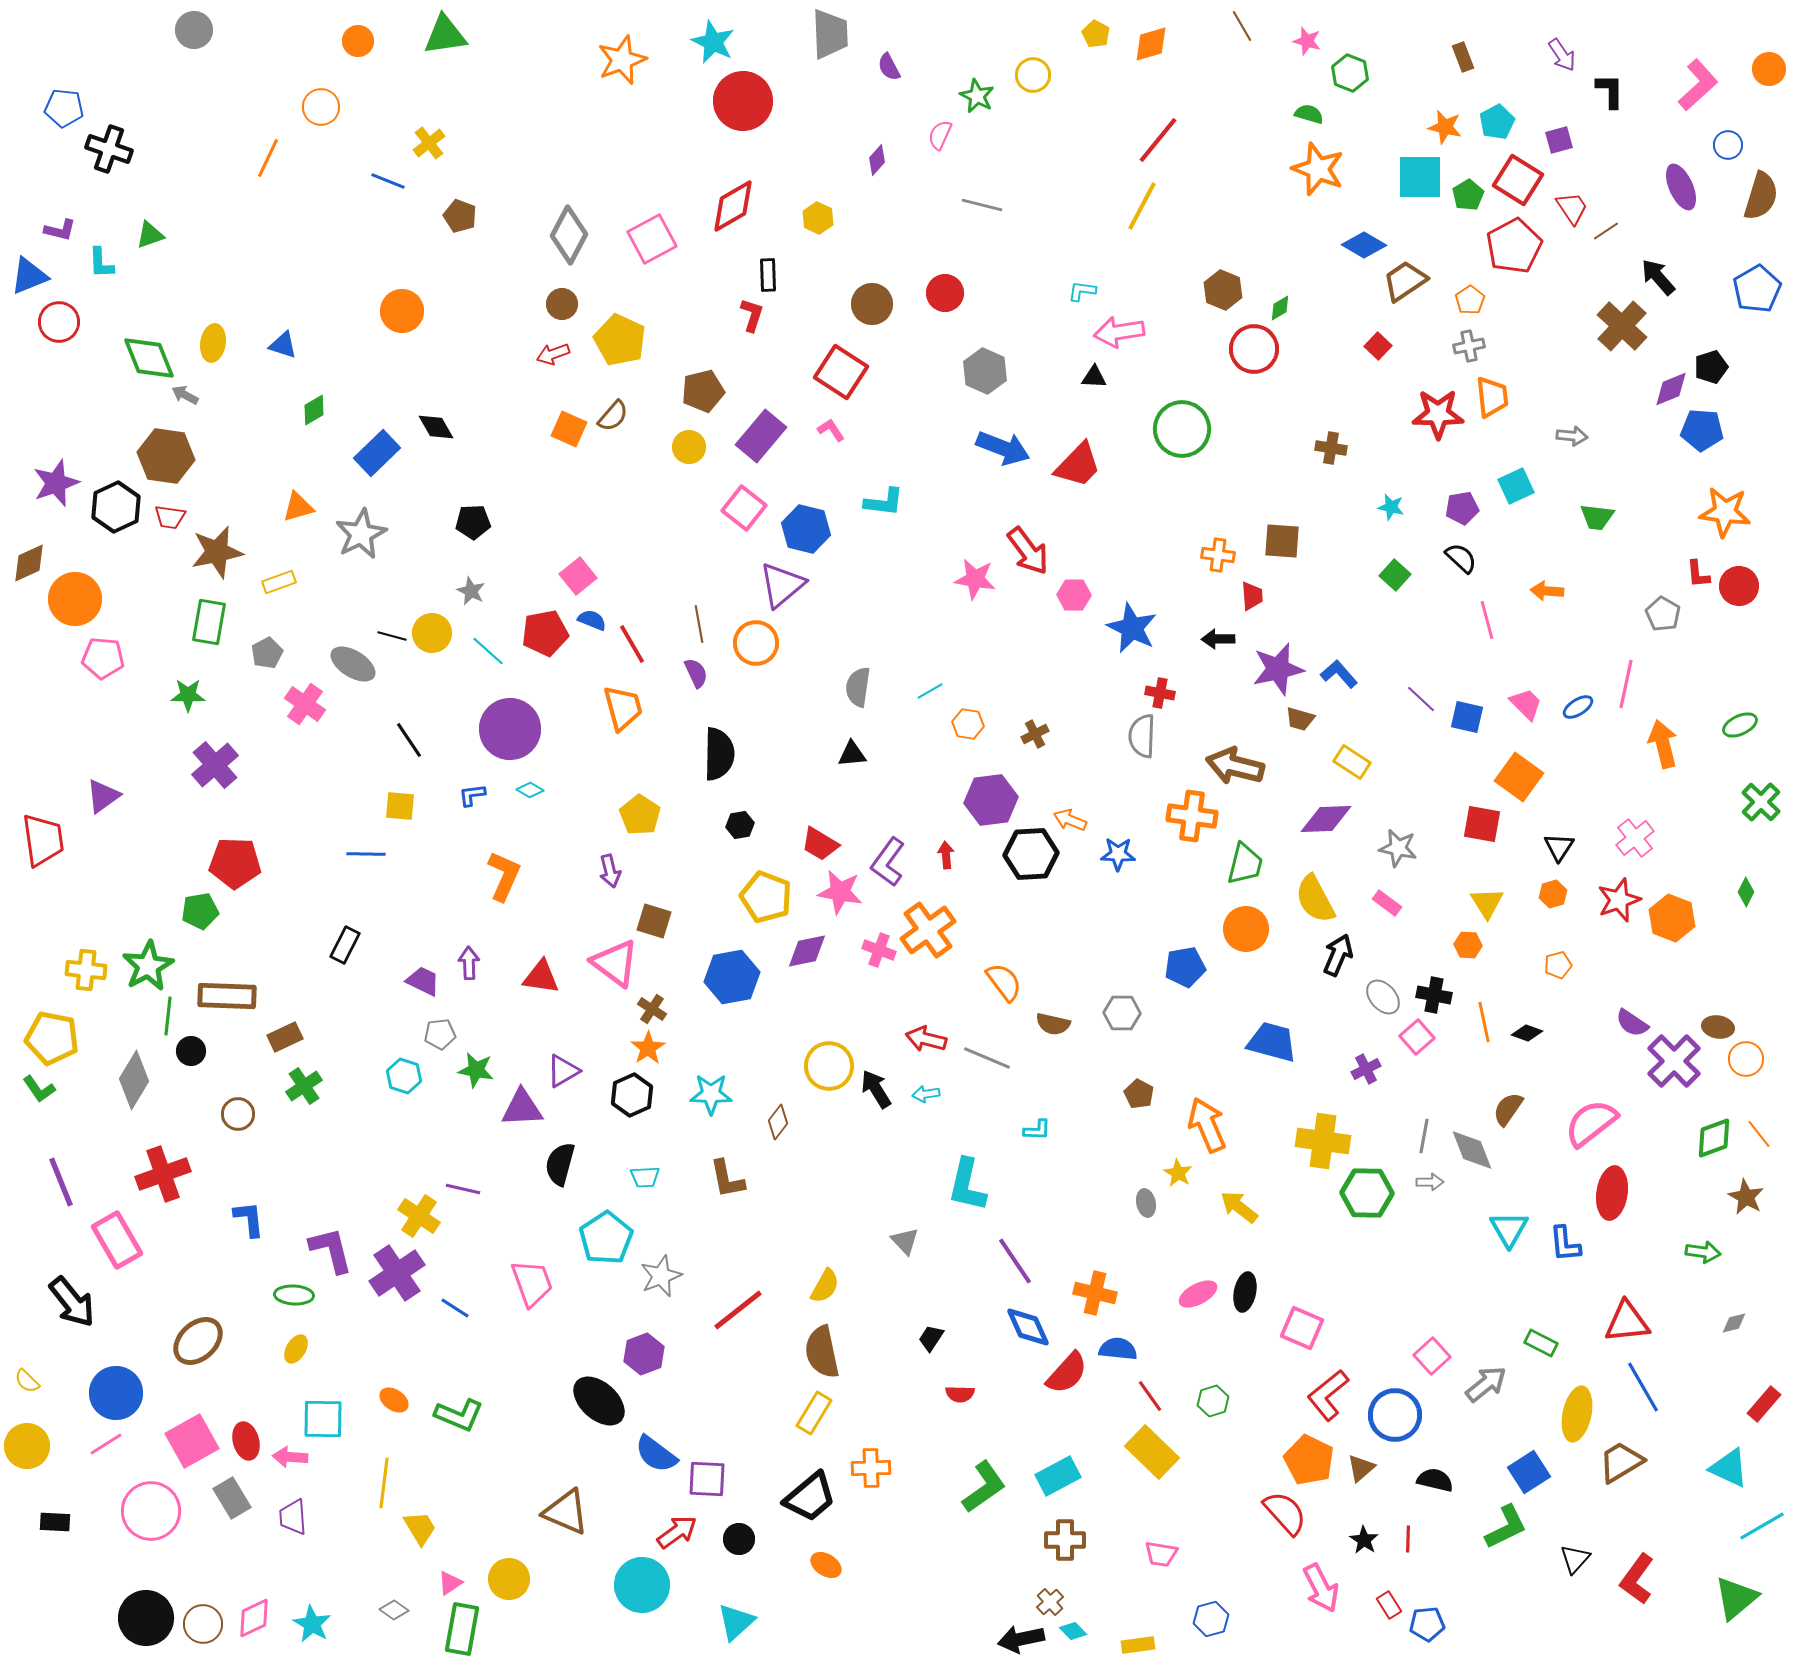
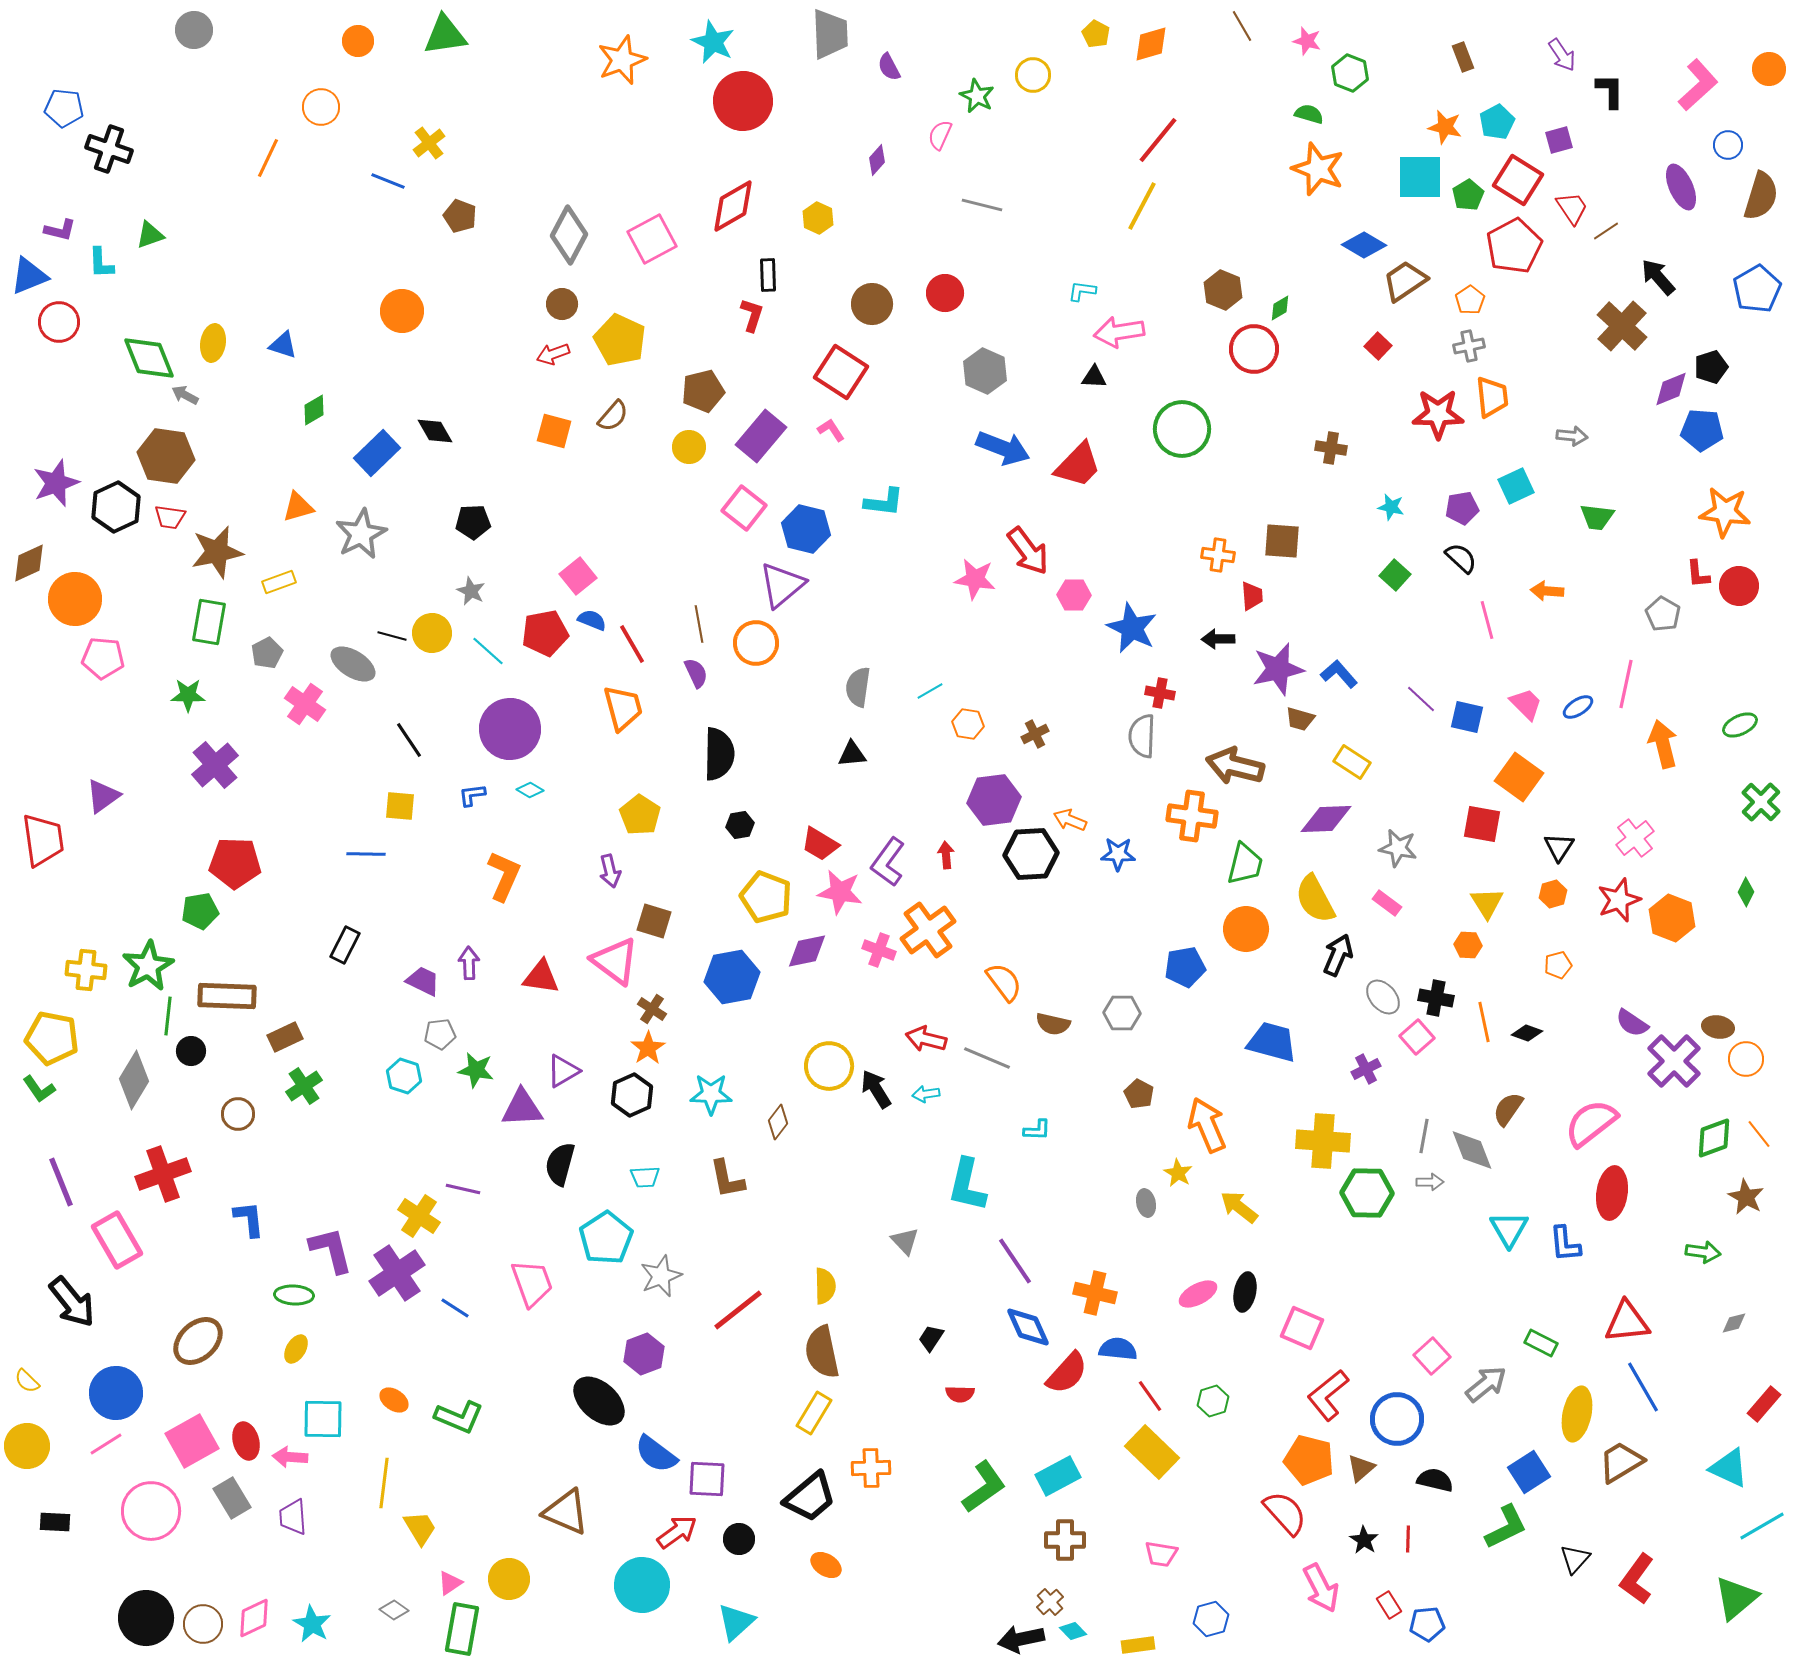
black diamond at (436, 427): moved 1 px left, 4 px down
orange square at (569, 429): moved 15 px left, 2 px down; rotated 9 degrees counterclockwise
purple hexagon at (991, 800): moved 3 px right
pink triangle at (615, 963): moved 2 px up
black cross at (1434, 995): moved 2 px right, 3 px down
yellow cross at (1323, 1141): rotated 4 degrees counterclockwise
yellow semicircle at (825, 1286): rotated 30 degrees counterclockwise
green L-shape at (459, 1415): moved 2 px down
blue circle at (1395, 1415): moved 2 px right, 4 px down
orange pentagon at (1309, 1460): rotated 12 degrees counterclockwise
